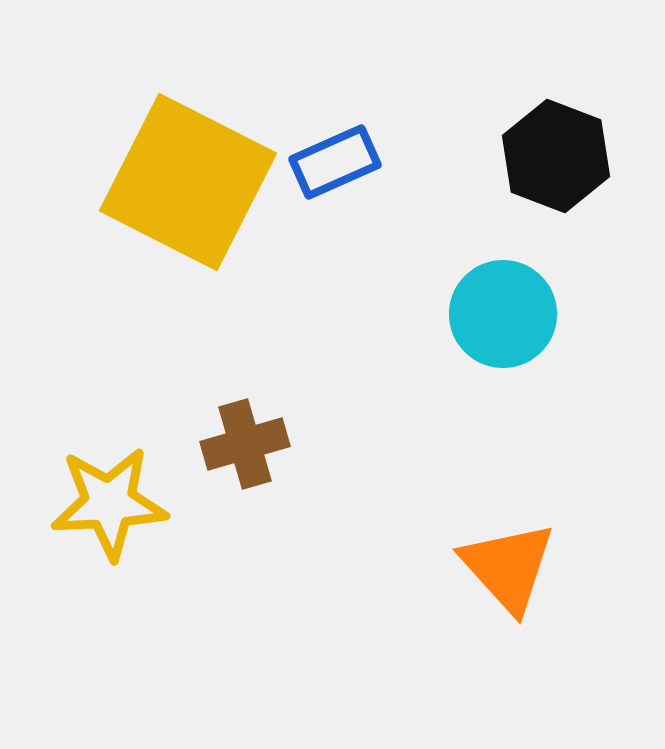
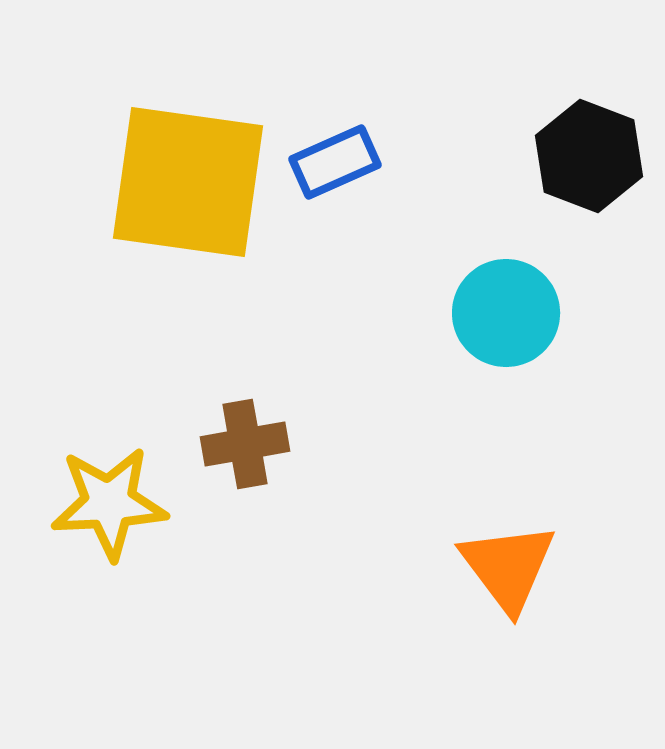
black hexagon: moved 33 px right
yellow square: rotated 19 degrees counterclockwise
cyan circle: moved 3 px right, 1 px up
brown cross: rotated 6 degrees clockwise
orange triangle: rotated 5 degrees clockwise
